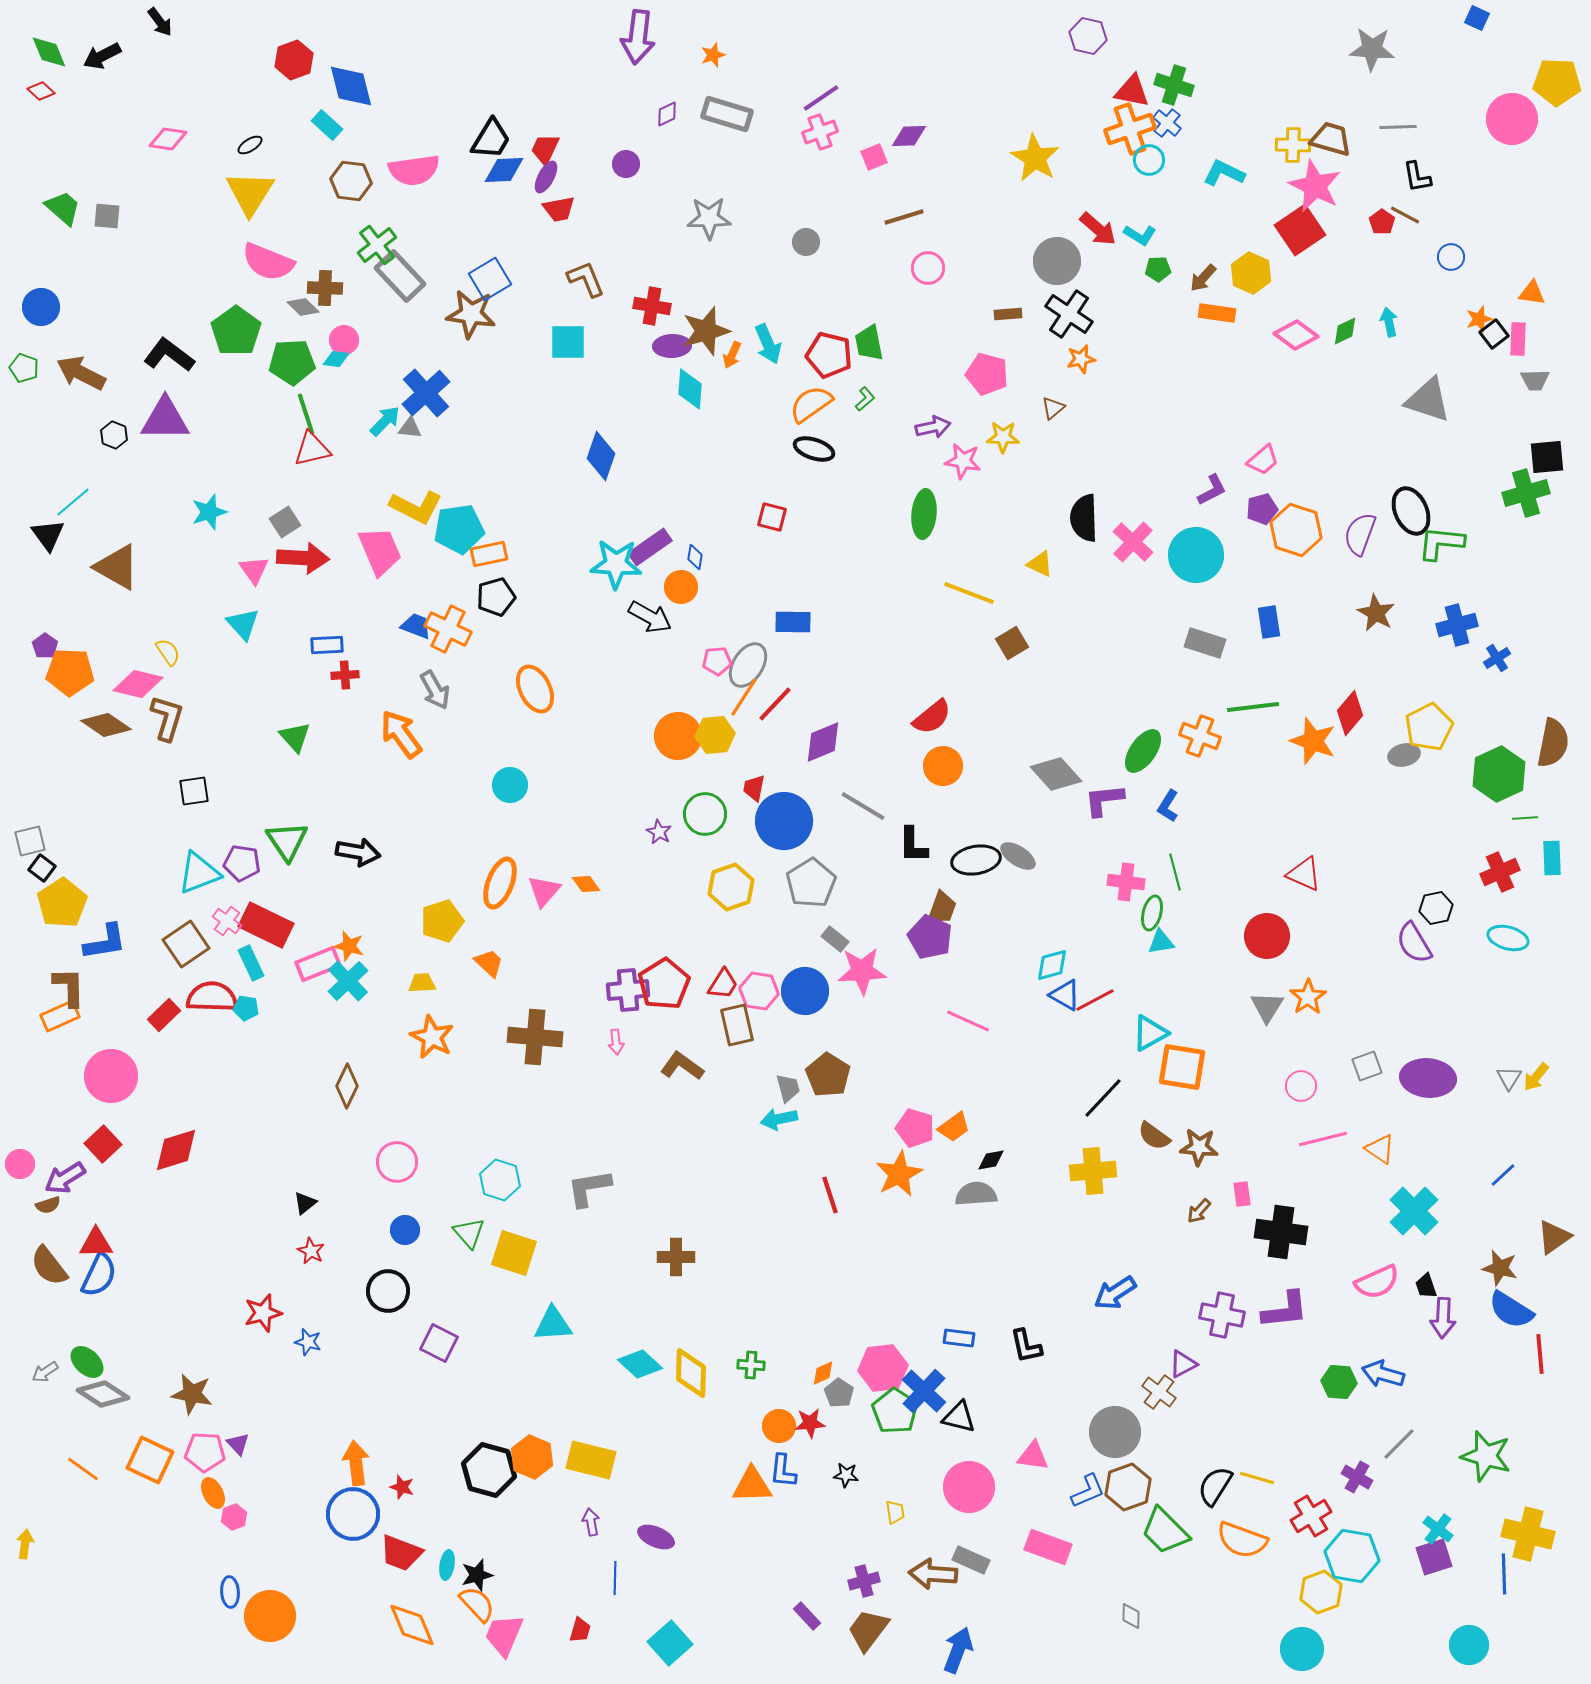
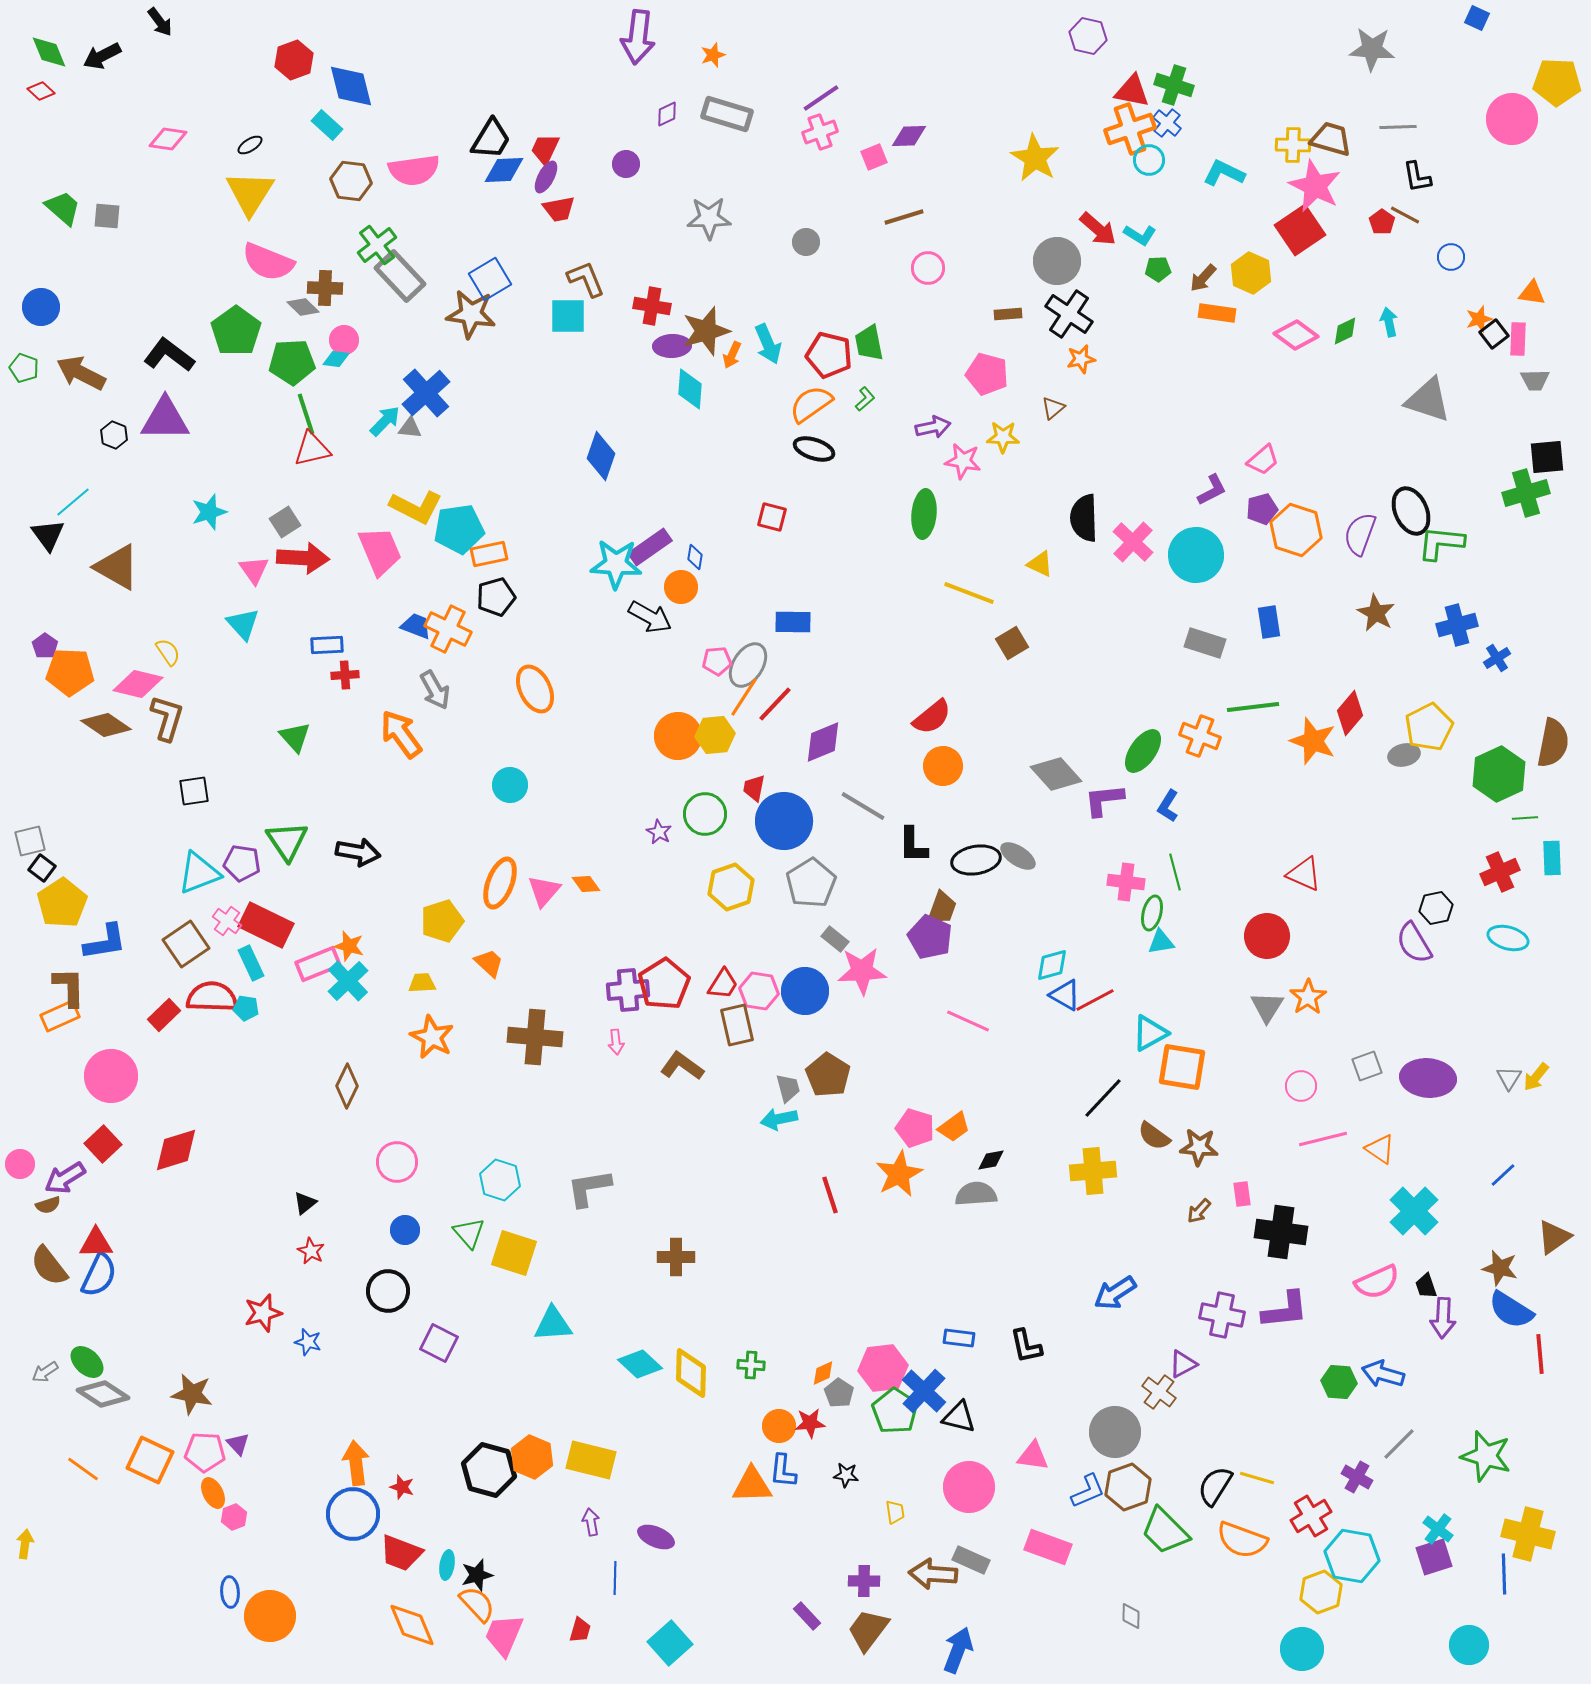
cyan square at (568, 342): moved 26 px up
purple cross at (864, 1581): rotated 16 degrees clockwise
